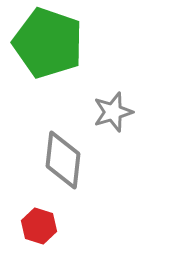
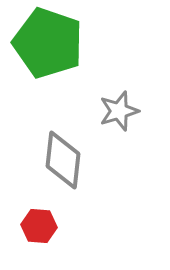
gray star: moved 6 px right, 1 px up
red hexagon: rotated 12 degrees counterclockwise
